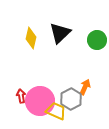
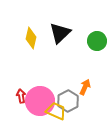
green circle: moved 1 px down
gray hexagon: moved 3 px left, 2 px down
